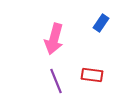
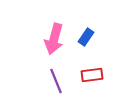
blue rectangle: moved 15 px left, 14 px down
red rectangle: rotated 15 degrees counterclockwise
